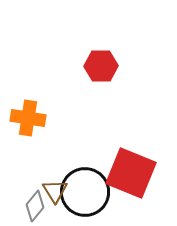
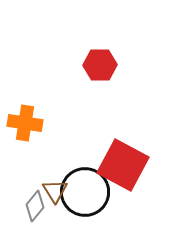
red hexagon: moved 1 px left, 1 px up
orange cross: moved 3 px left, 5 px down
red square: moved 8 px left, 8 px up; rotated 6 degrees clockwise
